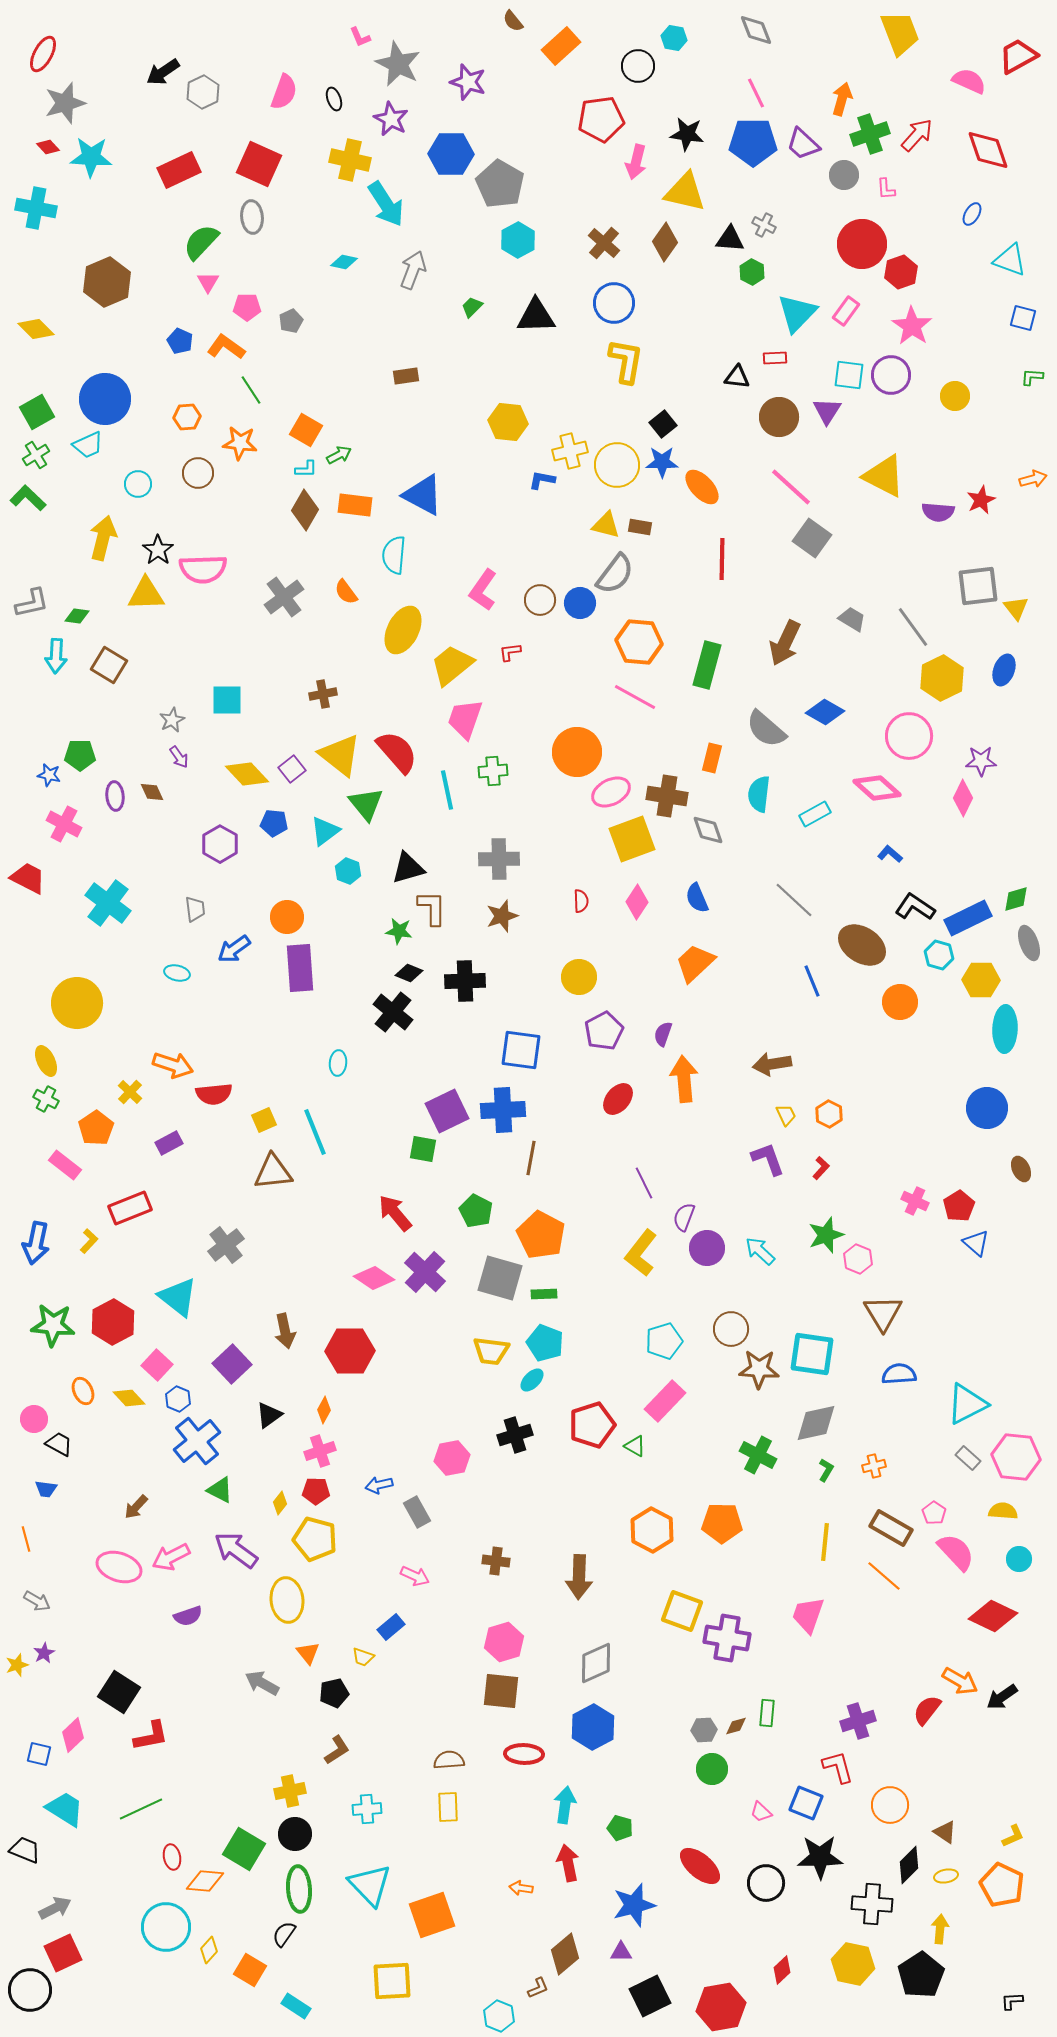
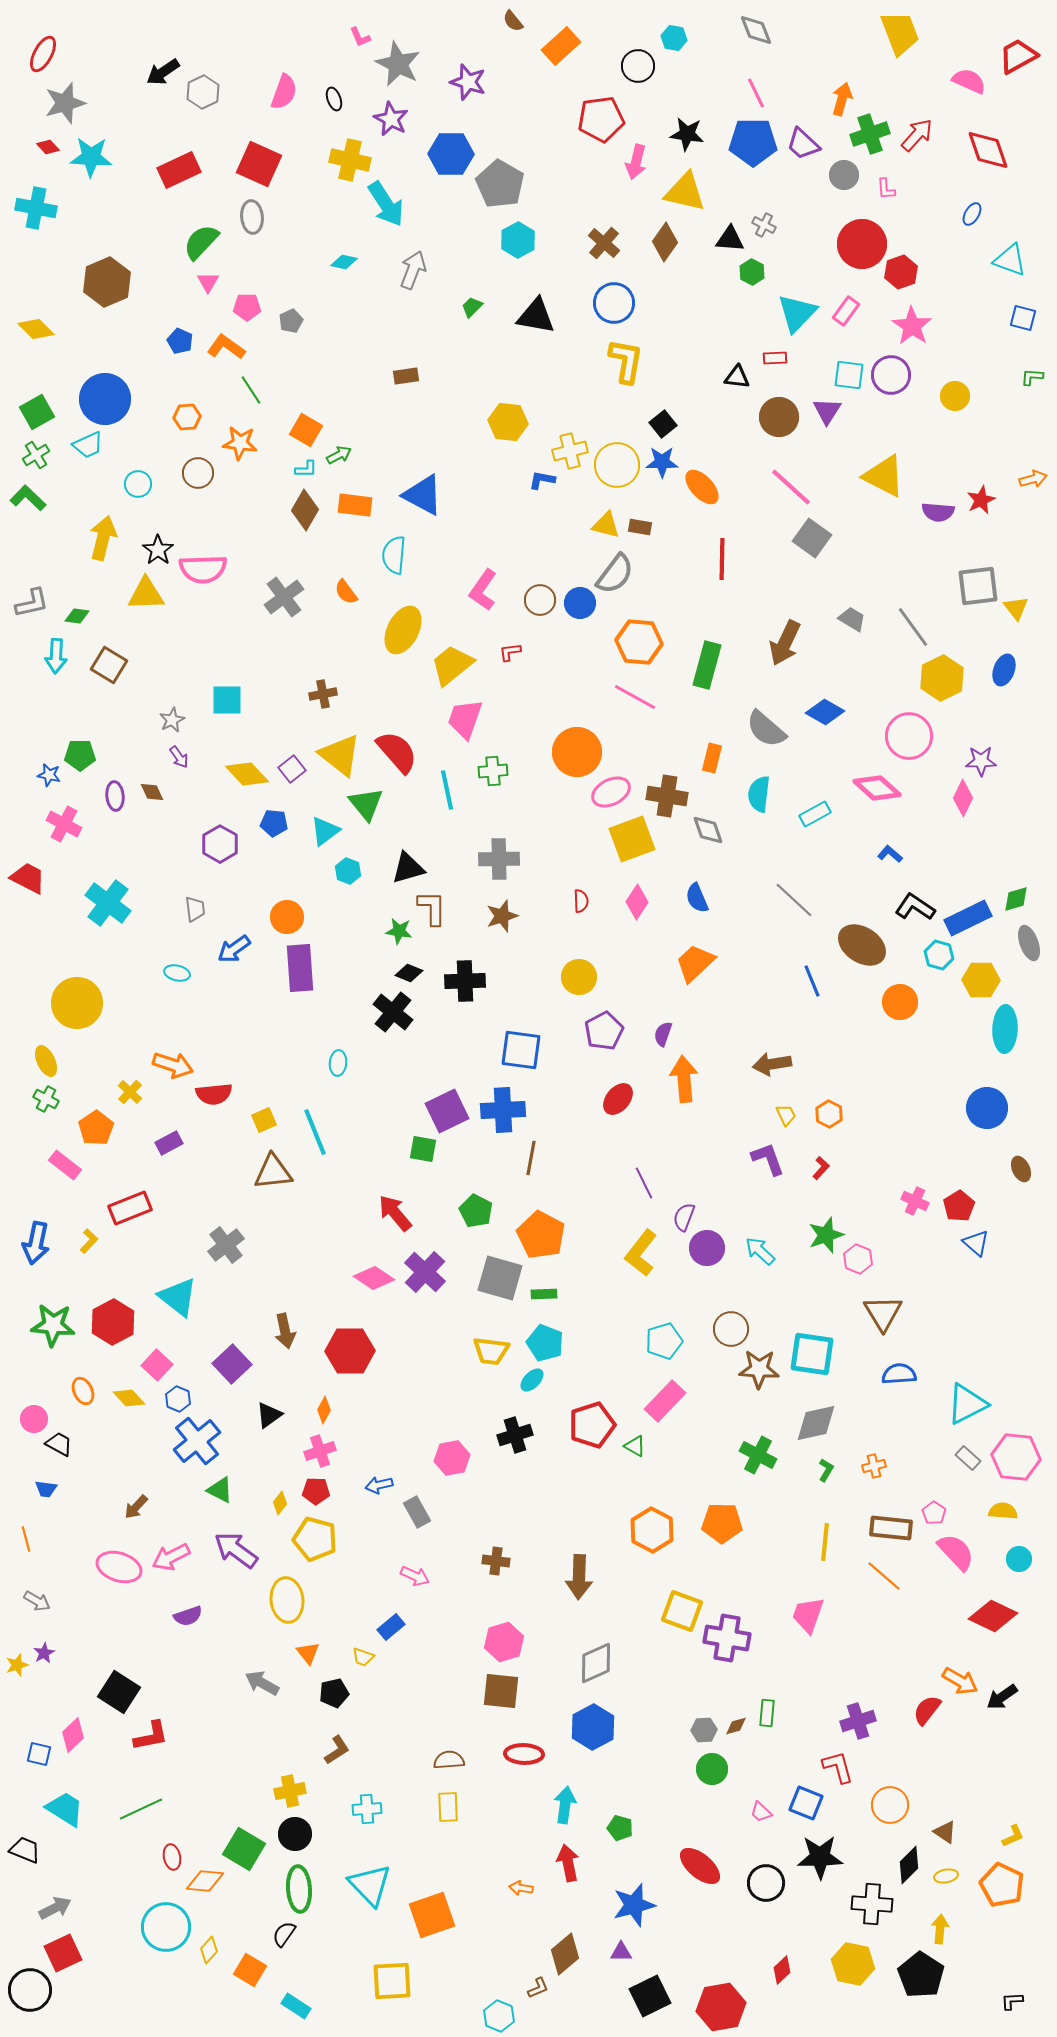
black triangle at (536, 316): rotated 12 degrees clockwise
brown rectangle at (891, 1528): rotated 24 degrees counterclockwise
black pentagon at (921, 1975): rotated 6 degrees counterclockwise
